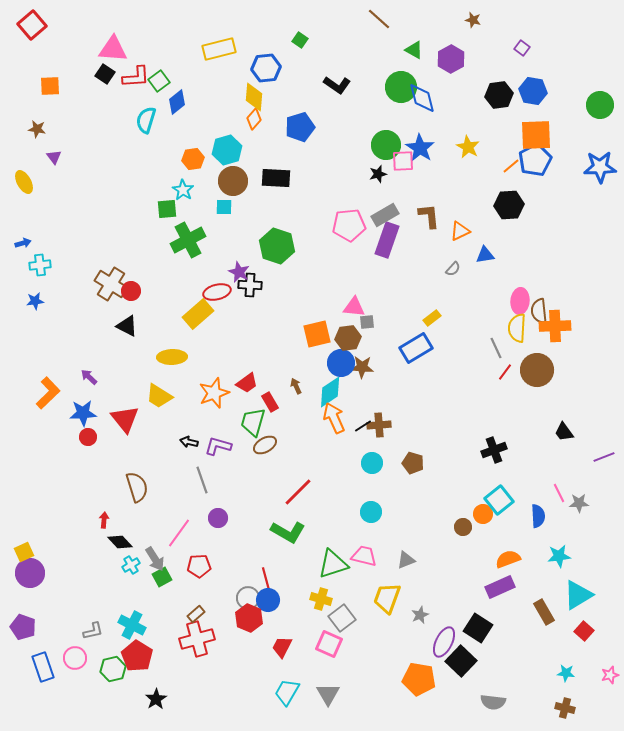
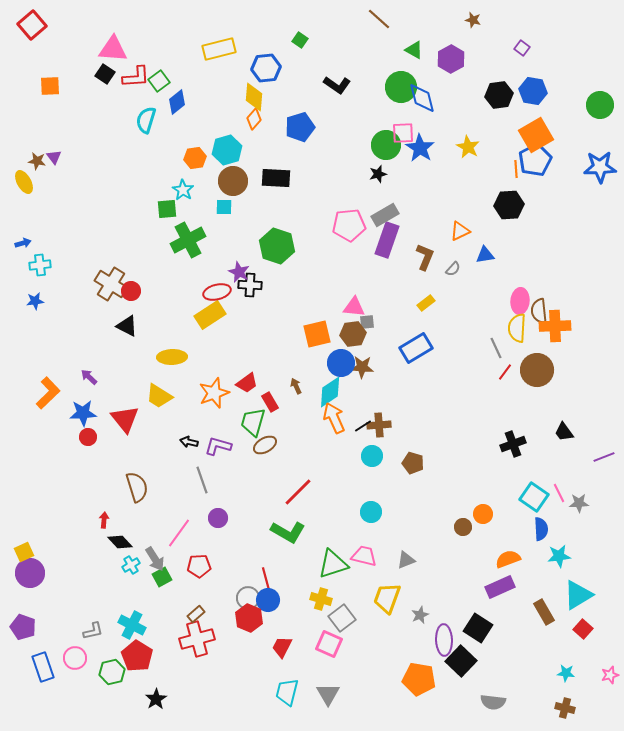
brown star at (37, 129): moved 32 px down
orange square at (536, 135): rotated 28 degrees counterclockwise
orange hexagon at (193, 159): moved 2 px right, 1 px up
pink square at (403, 161): moved 28 px up
orange line at (511, 166): moved 5 px right, 3 px down; rotated 54 degrees counterclockwise
brown L-shape at (429, 216): moved 4 px left, 41 px down; rotated 28 degrees clockwise
yellow rectangle at (198, 314): moved 12 px right, 1 px down; rotated 8 degrees clockwise
yellow rectangle at (432, 318): moved 6 px left, 15 px up
brown hexagon at (348, 338): moved 5 px right, 4 px up
black cross at (494, 450): moved 19 px right, 6 px up
cyan circle at (372, 463): moved 7 px up
cyan square at (499, 500): moved 35 px right, 3 px up; rotated 16 degrees counterclockwise
blue semicircle at (538, 516): moved 3 px right, 13 px down
red square at (584, 631): moved 1 px left, 2 px up
purple ellipse at (444, 642): moved 2 px up; rotated 28 degrees counterclockwise
green hexagon at (113, 669): moved 1 px left, 3 px down
cyan trapezoid at (287, 692): rotated 16 degrees counterclockwise
